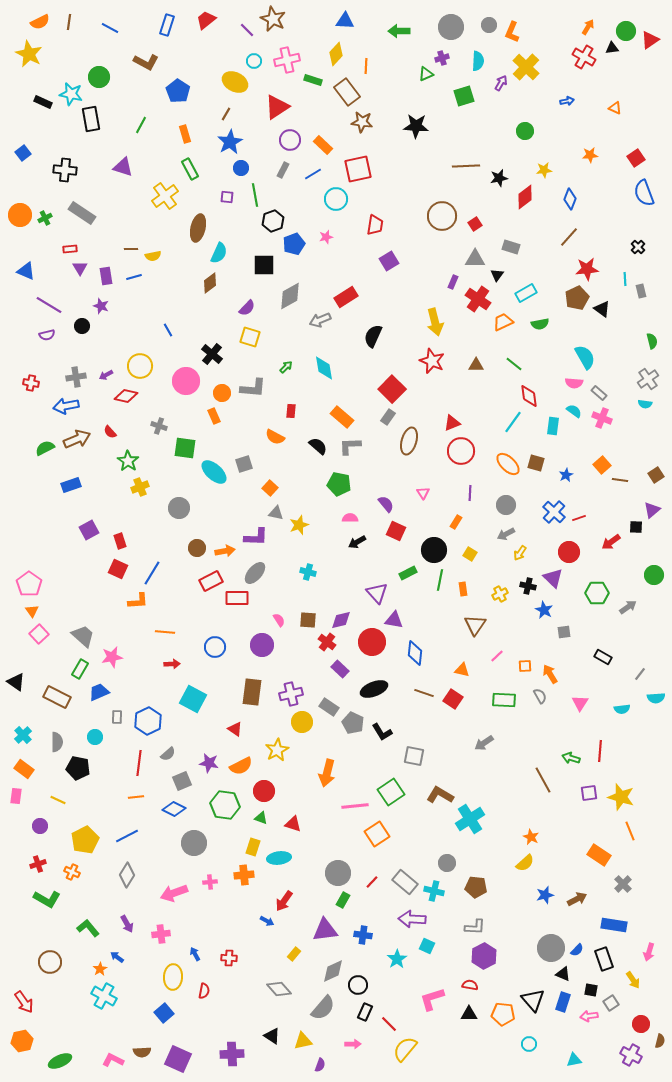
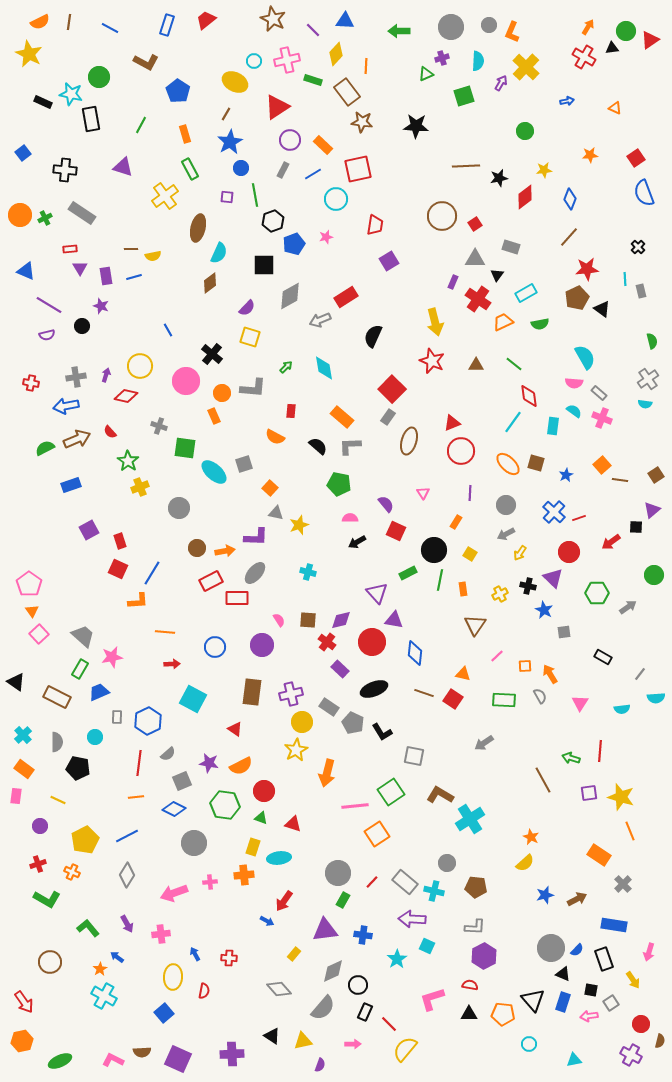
purple line at (247, 30): moved 66 px right
purple arrow at (106, 375): rotated 136 degrees clockwise
orange triangle at (462, 670): moved 1 px right, 4 px down
yellow star at (277, 750): moved 19 px right
